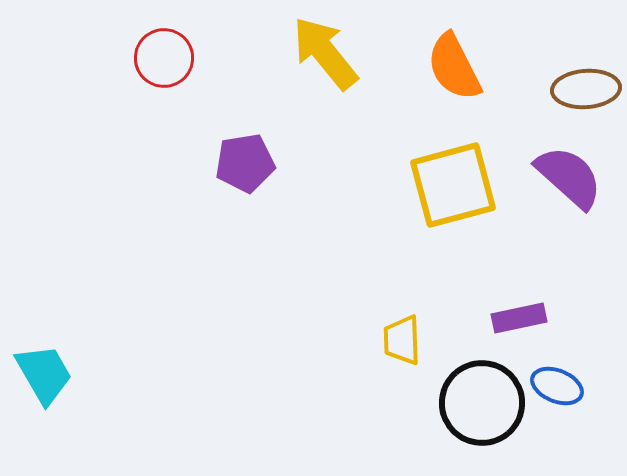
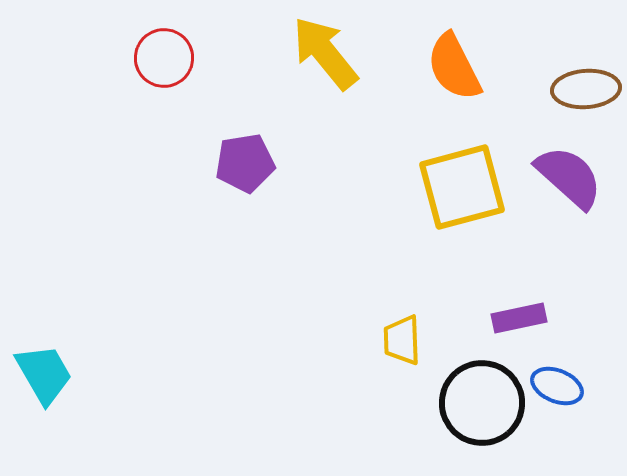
yellow square: moved 9 px right, 2 px down
